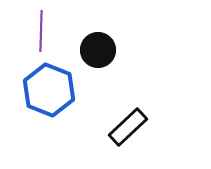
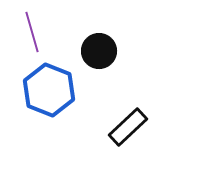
purple line: moved 9 px left, 1 px down; rotated 18 degrees counterclockwise
black circle: moved 1 px right, 1 px down
